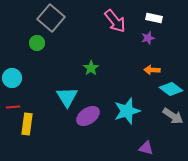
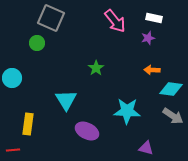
gray square: rotated 16 degrees counterclockwise
green star: moved 5 px right
cyan diamond: rotated 30 degrees counterclockwise
cyan triangle: moved 1 px left, 3 px down
red line: moved 43 px down
cyan star: rotated 20 degrees clockwise
purple ellipse: moved 1 px left, 15 px down; rotated 60 degrees clockwise
yellow rectangle: moved 1 px right
